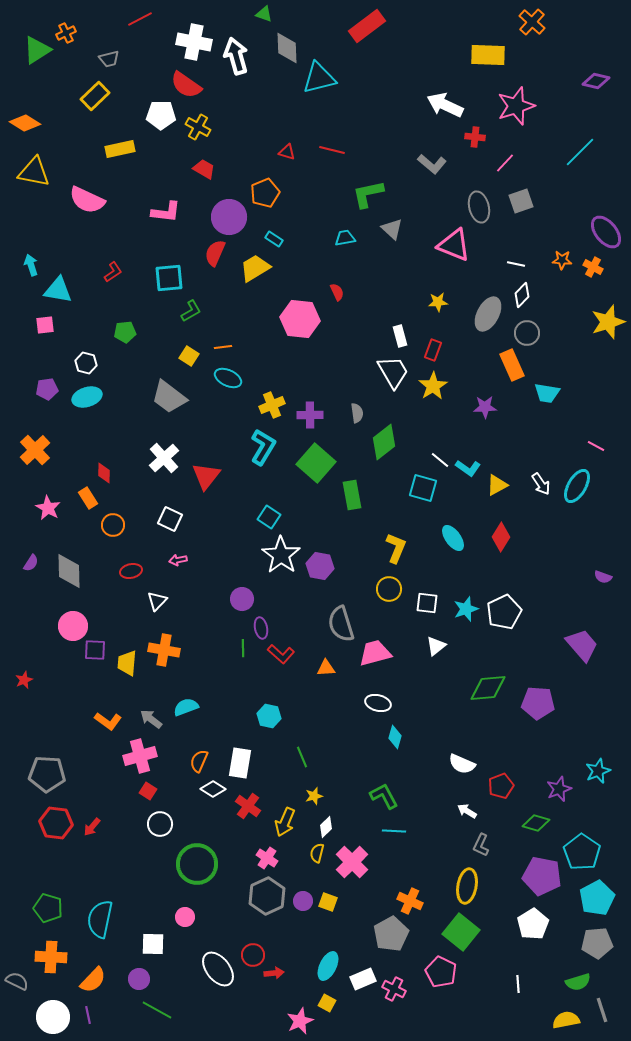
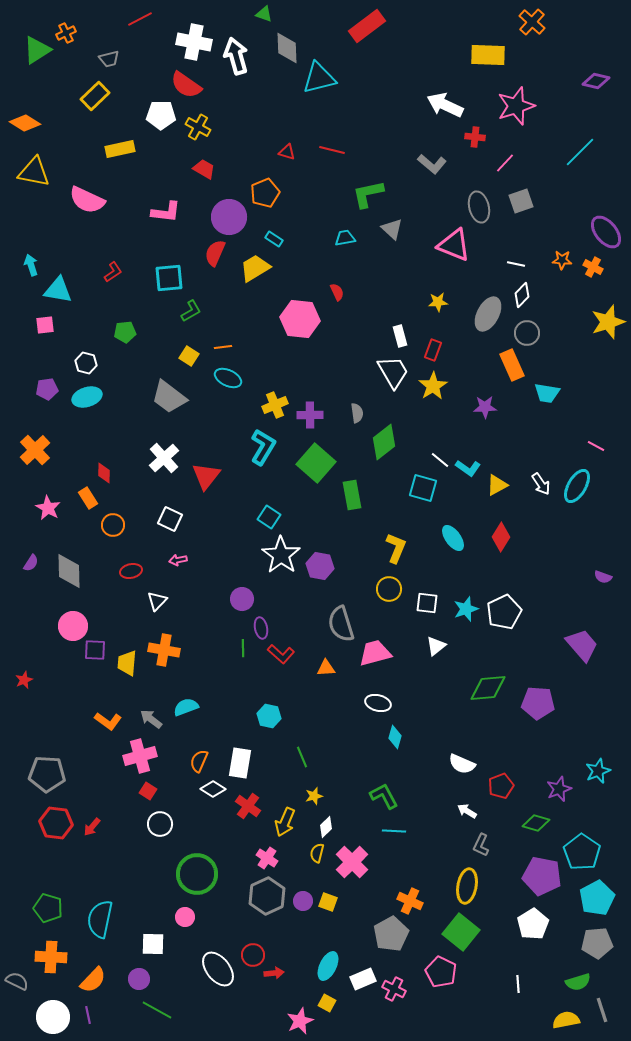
yellow cross at (272, 405): moved 3 px right
green circle at (197, 864): moved 10 px down
